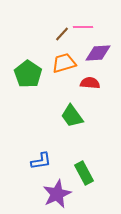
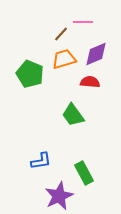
pink line: moved 5 px up
brown line: moved 1 px left
purple diamond: moved 2 px left, 1 px down; rotated 20 degrees counterclockwise
orange trapezoid: moved 4 px up
green pentagon: moved 2 px right; rotated 12 degrees counterclockwise
red semicircle: moved 1 px up
green trapezoid: moved 1 px right, 1 px up
purple star: moved 2 px right, 2 px down
